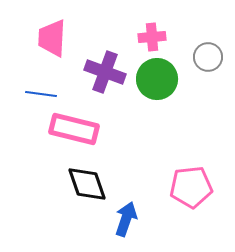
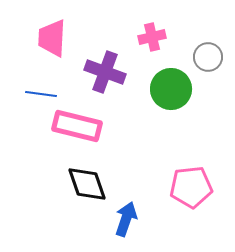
pink cross: rotated 8 degrees counterclockwise
green circle: moved 14 px right, 10 px down
pink rectangle: moved 3 px right, 3 px up
